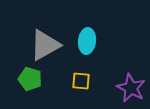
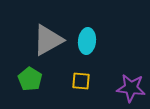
gray triangle: moved 3 px right, 5 px up
green pentagon: rotated 15 degrees clockwise
purple star: rotated 20 degrees counterclockwise
